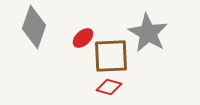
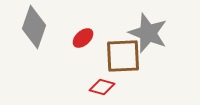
gray star: rotated 9 degrees counterclockwise
brown square: moved 12 px right
red diamond: moved 7 px left
